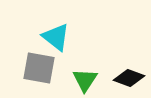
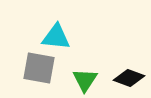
cyan triangle: rotated 32 degrees counterclockwise
